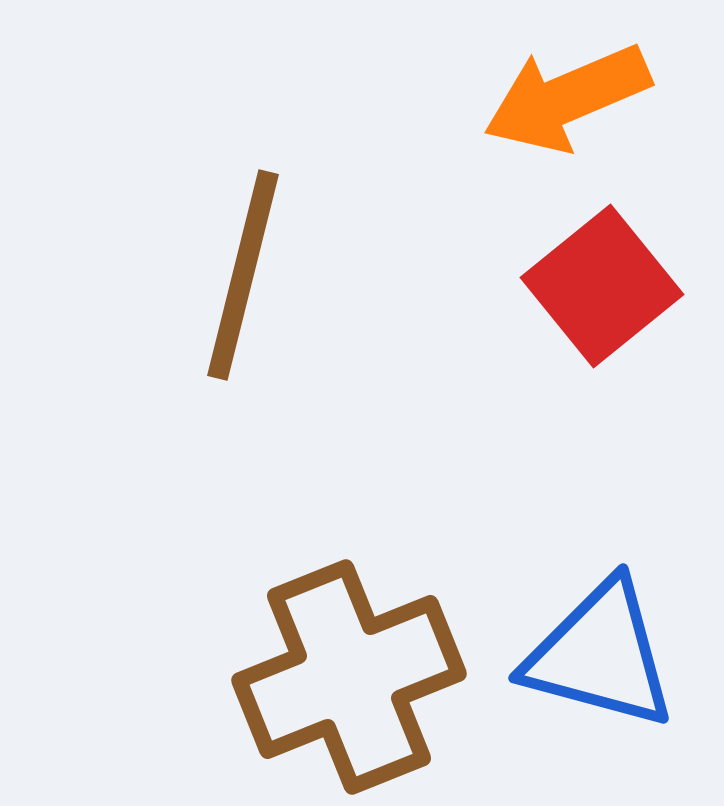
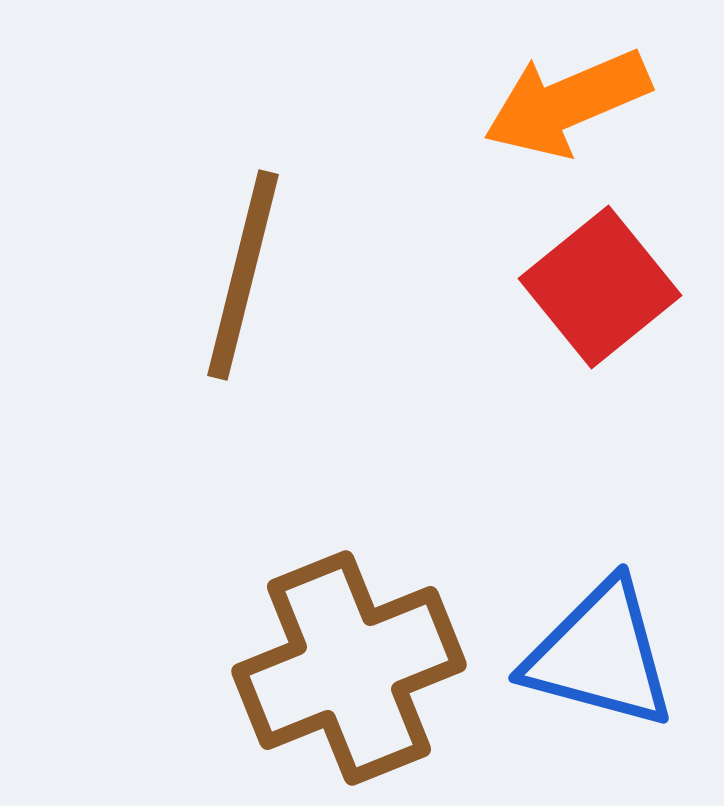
orange arrow: moved 5 px down
red square: moved 2 px left, 1 px down
brown cross: moved 9 px up
